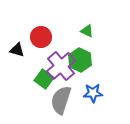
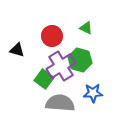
green triangle: moved 1 px left, 3 px up
red circle: moved 11 px right, 1 px up
green hexagon: rotated 10 degrees counterclockwise
purple cross: rotated 8 degrees clockwise
gray semicircle: moved 1 px left, 3 px down; rotated 76 degrees clockwise
